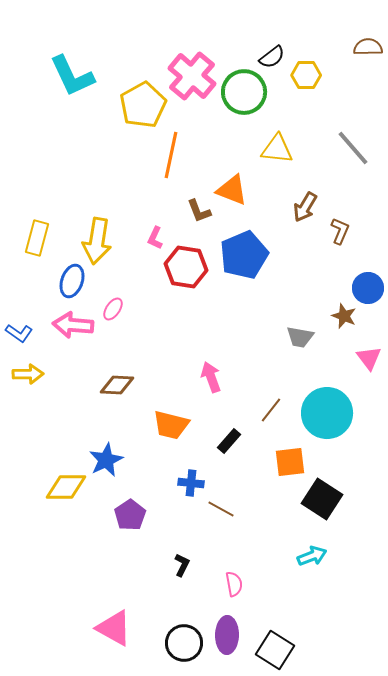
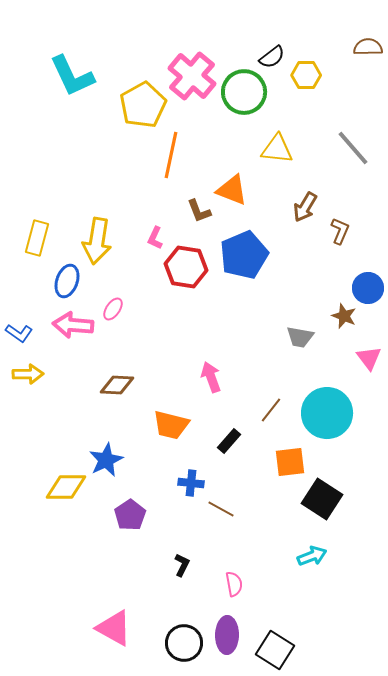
blue ellipse at (72, 281): moved 5 px left
